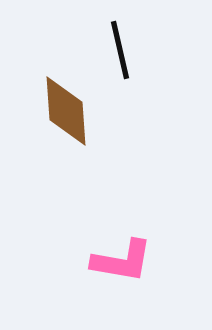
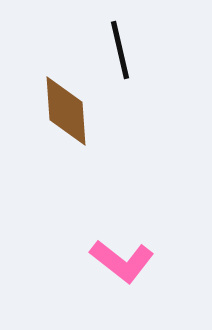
pink L-shape: rotated 28 degrees clockwise
